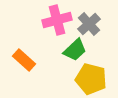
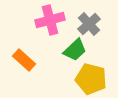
pink cross: moved 7 px left
